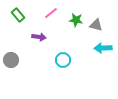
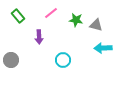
green rectangle: moved 1 px down
purple arrow: rotated 80 degrees clockwise
